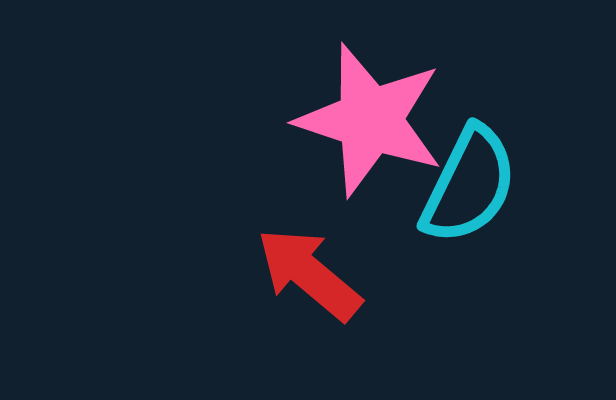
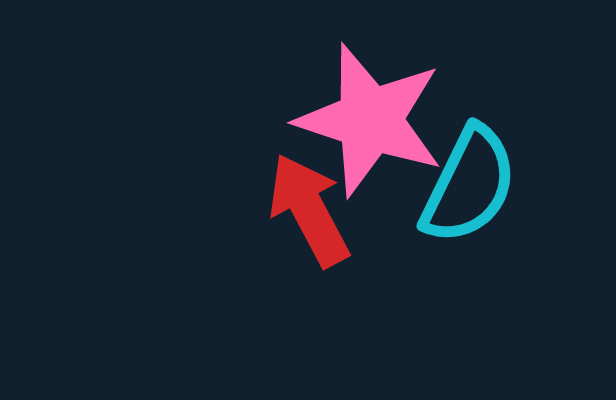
red arrow: moved 64 px up; rotated 22 degrees clockwise
